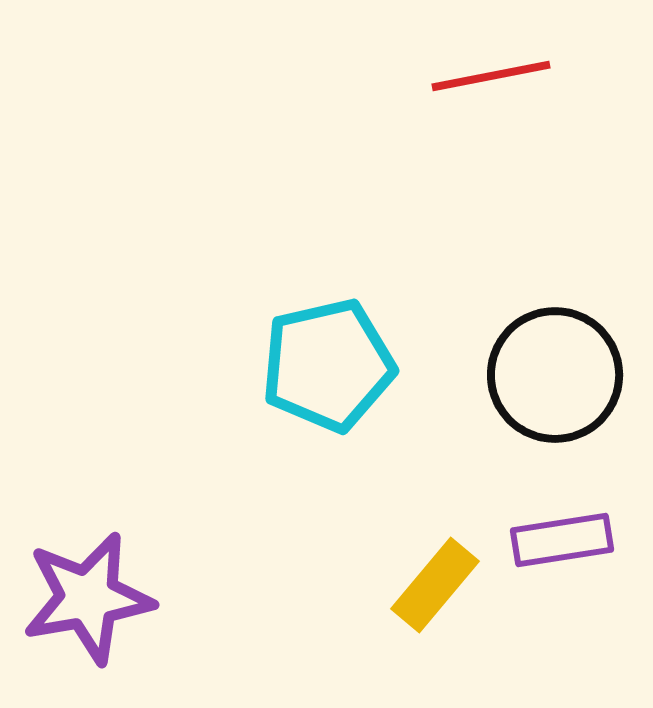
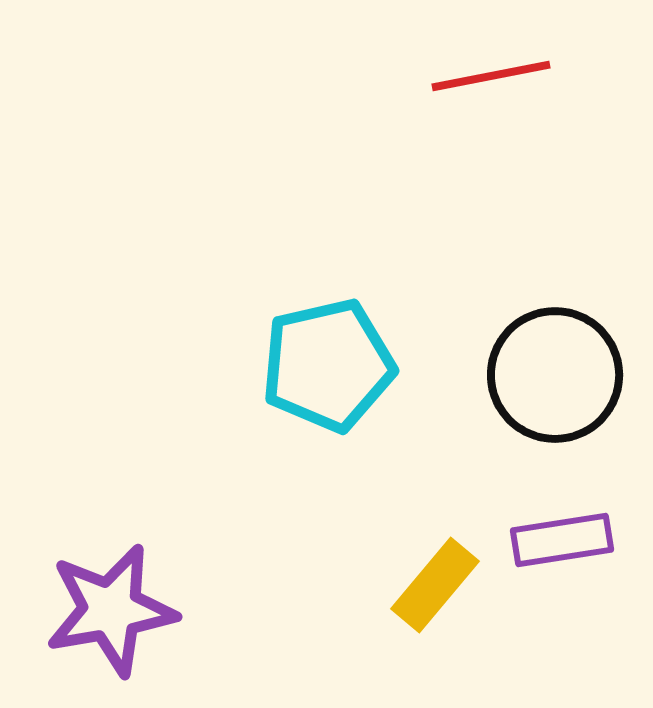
purple star: moved 23 px right, 12 px down
